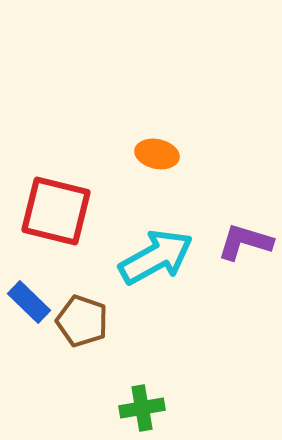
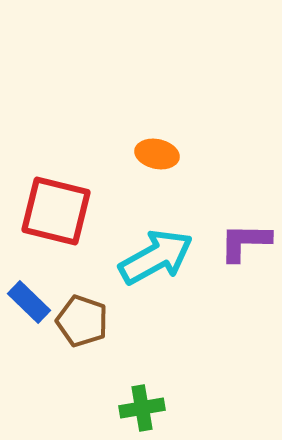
purple L-shape: rotated 16 degrees counterclockwise
